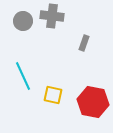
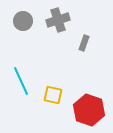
gray cross: moved 6 px right, 4 px down; rotated 25 degrees counterclockwise
cyan line: moved 2 px left, 5 px down
red hexagon: moved 4 px left, 8 px down; rotated 8 degrees clockwise
